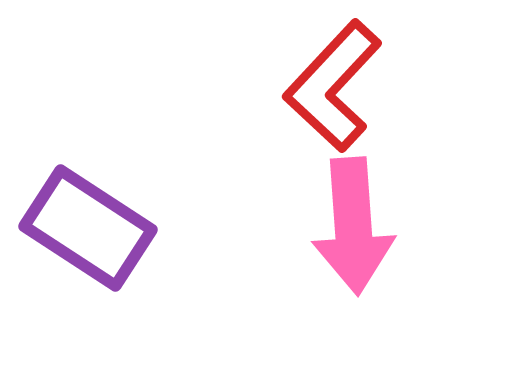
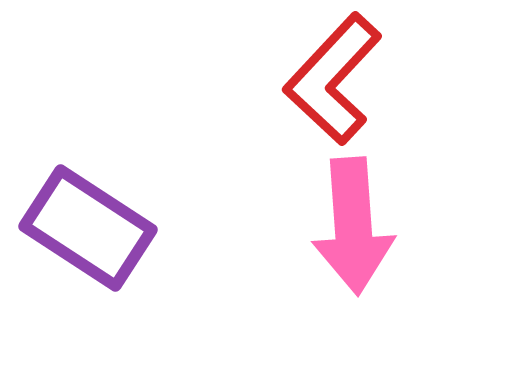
red L-shape: moved 7 px up
